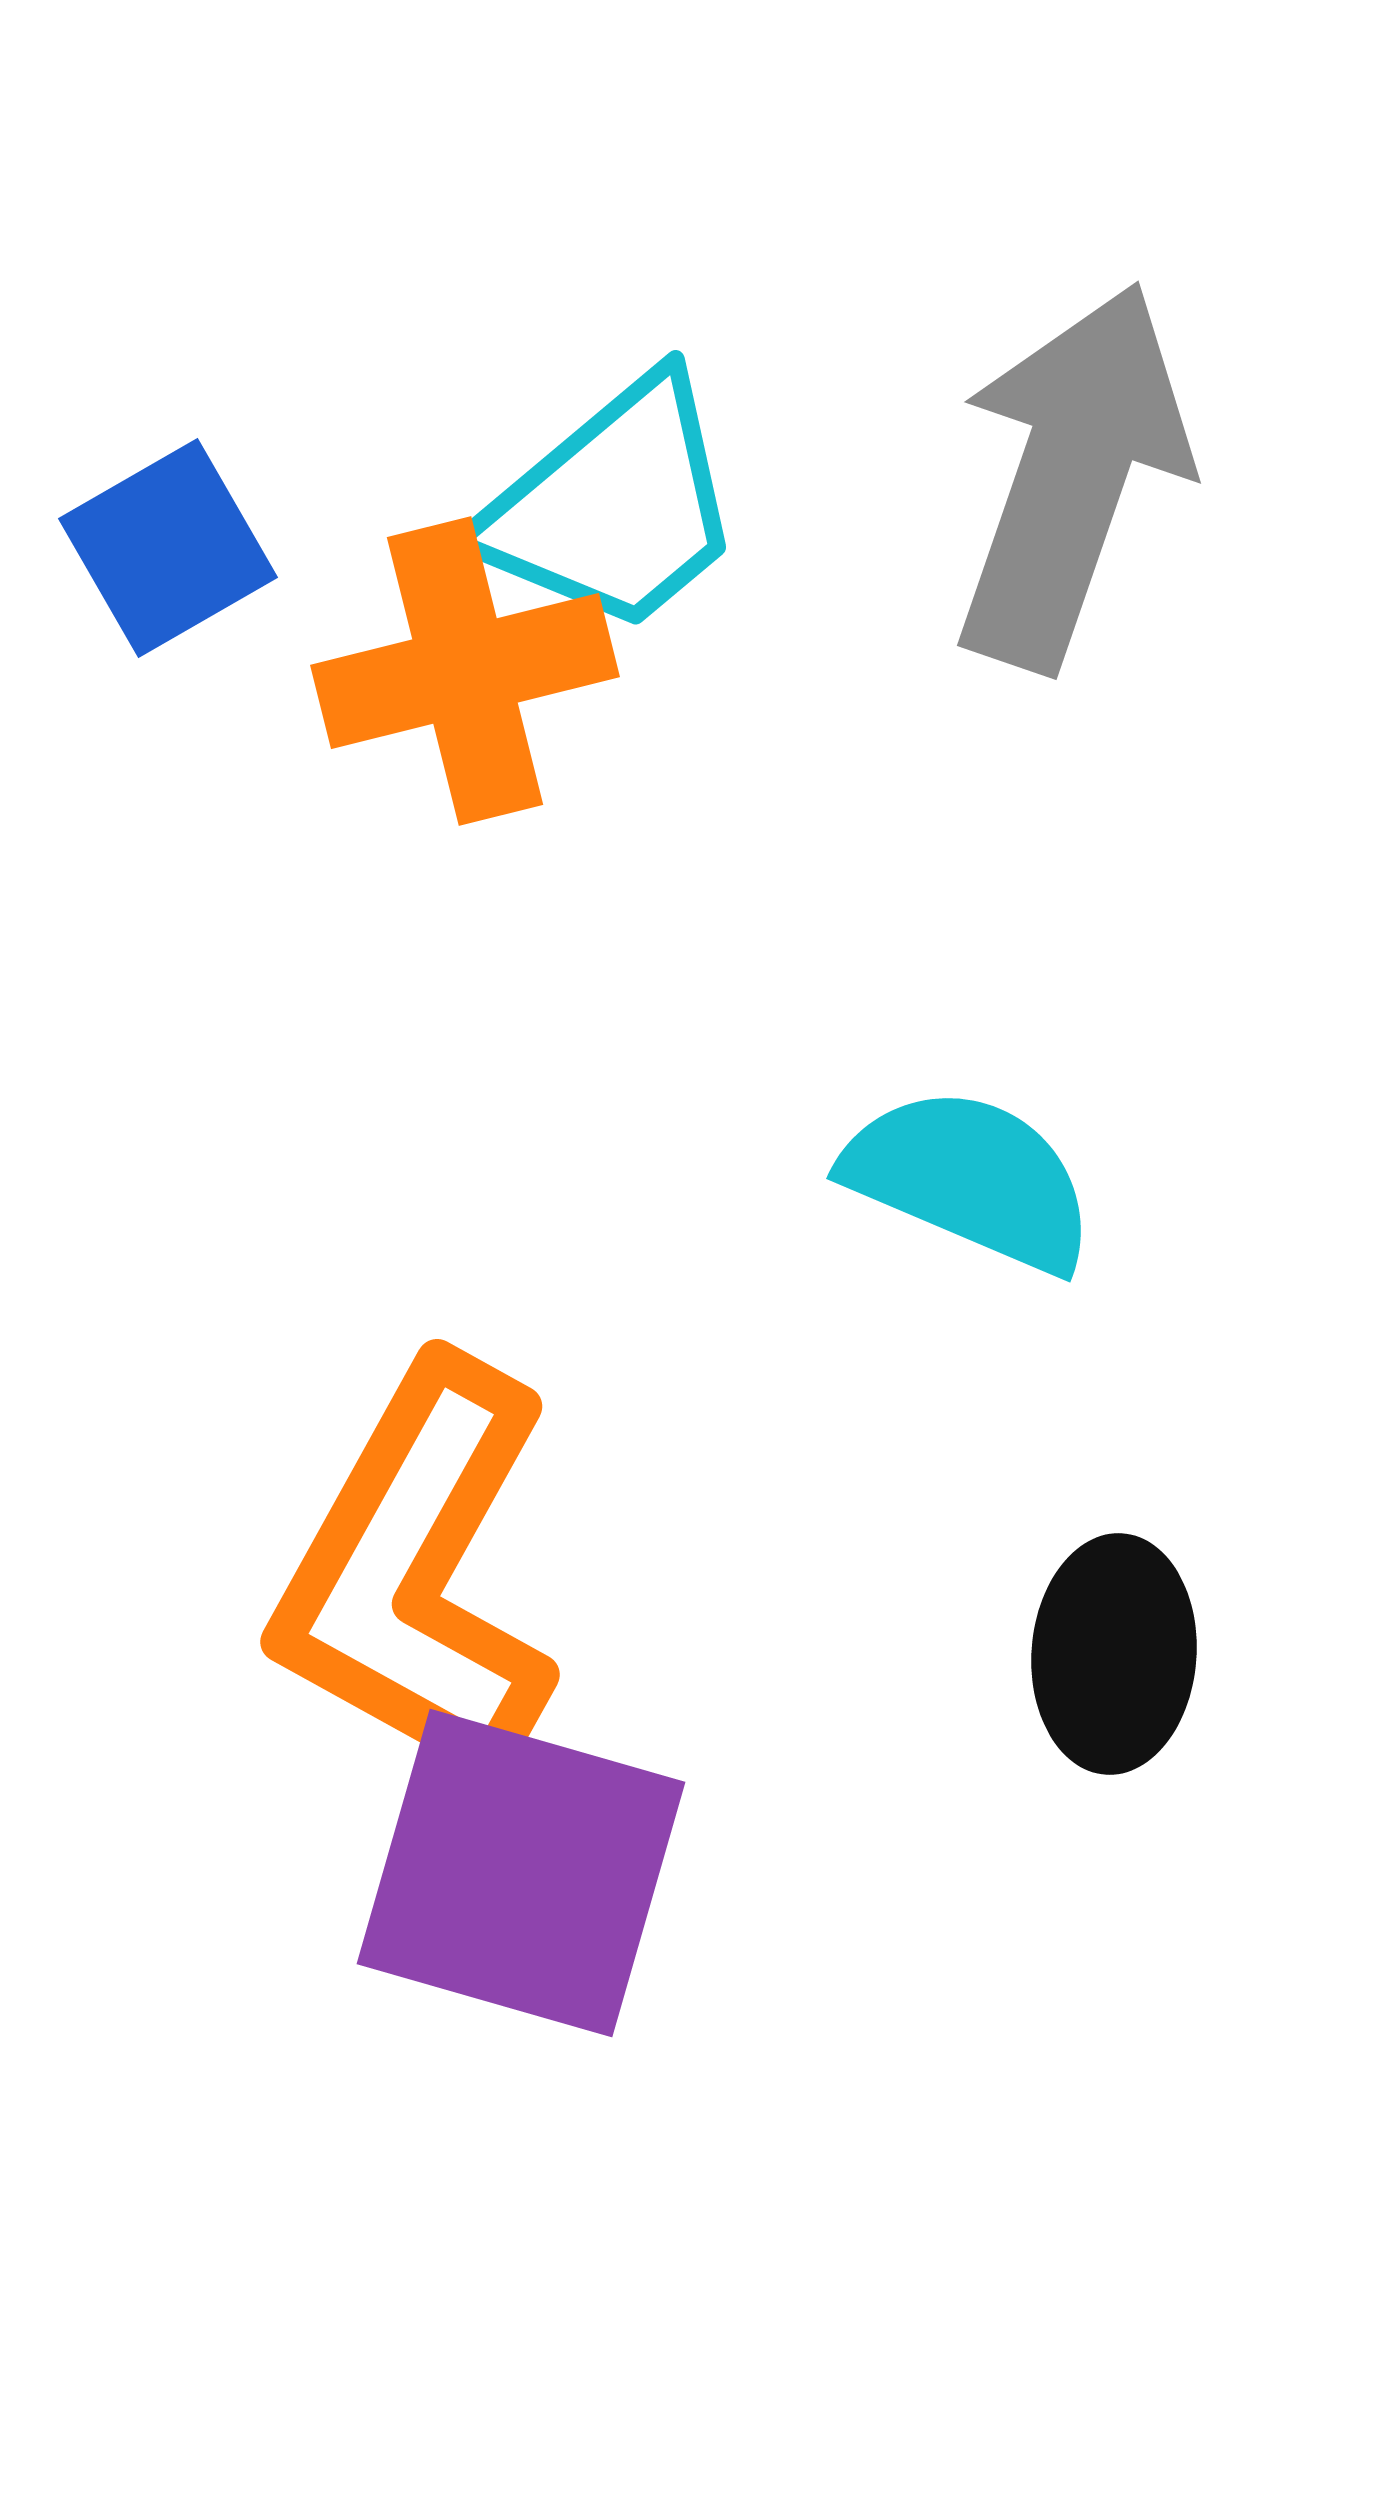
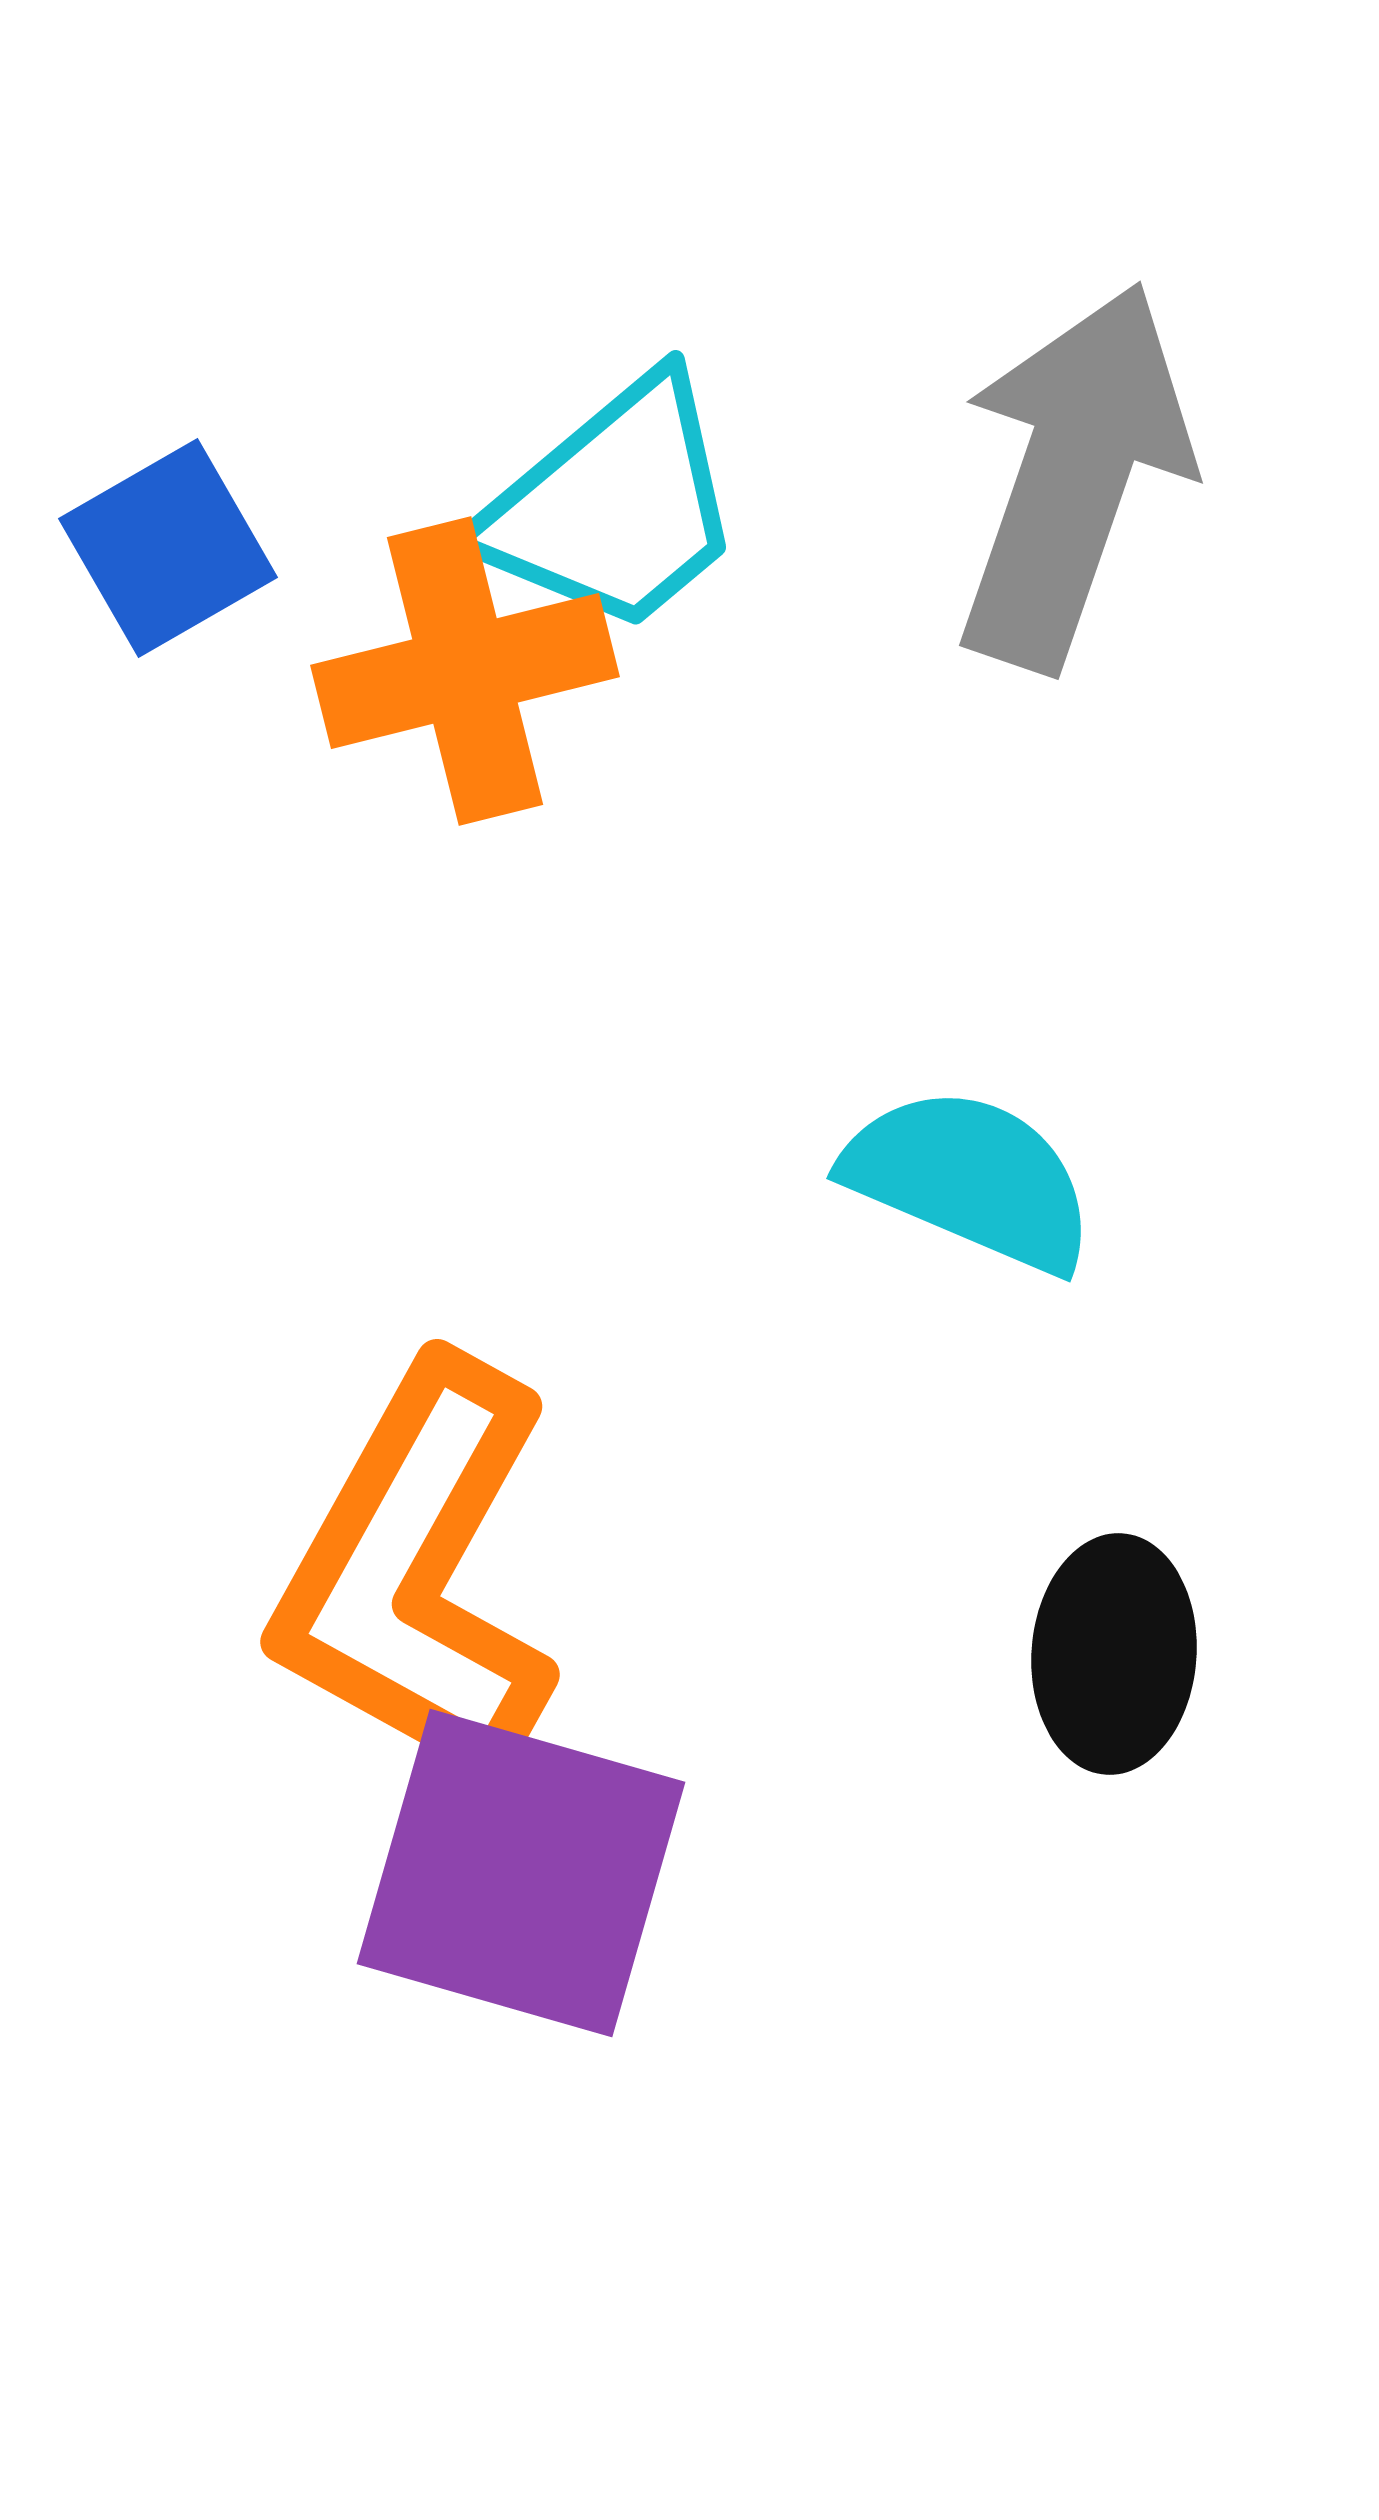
gray arrow: moved 2 px right
